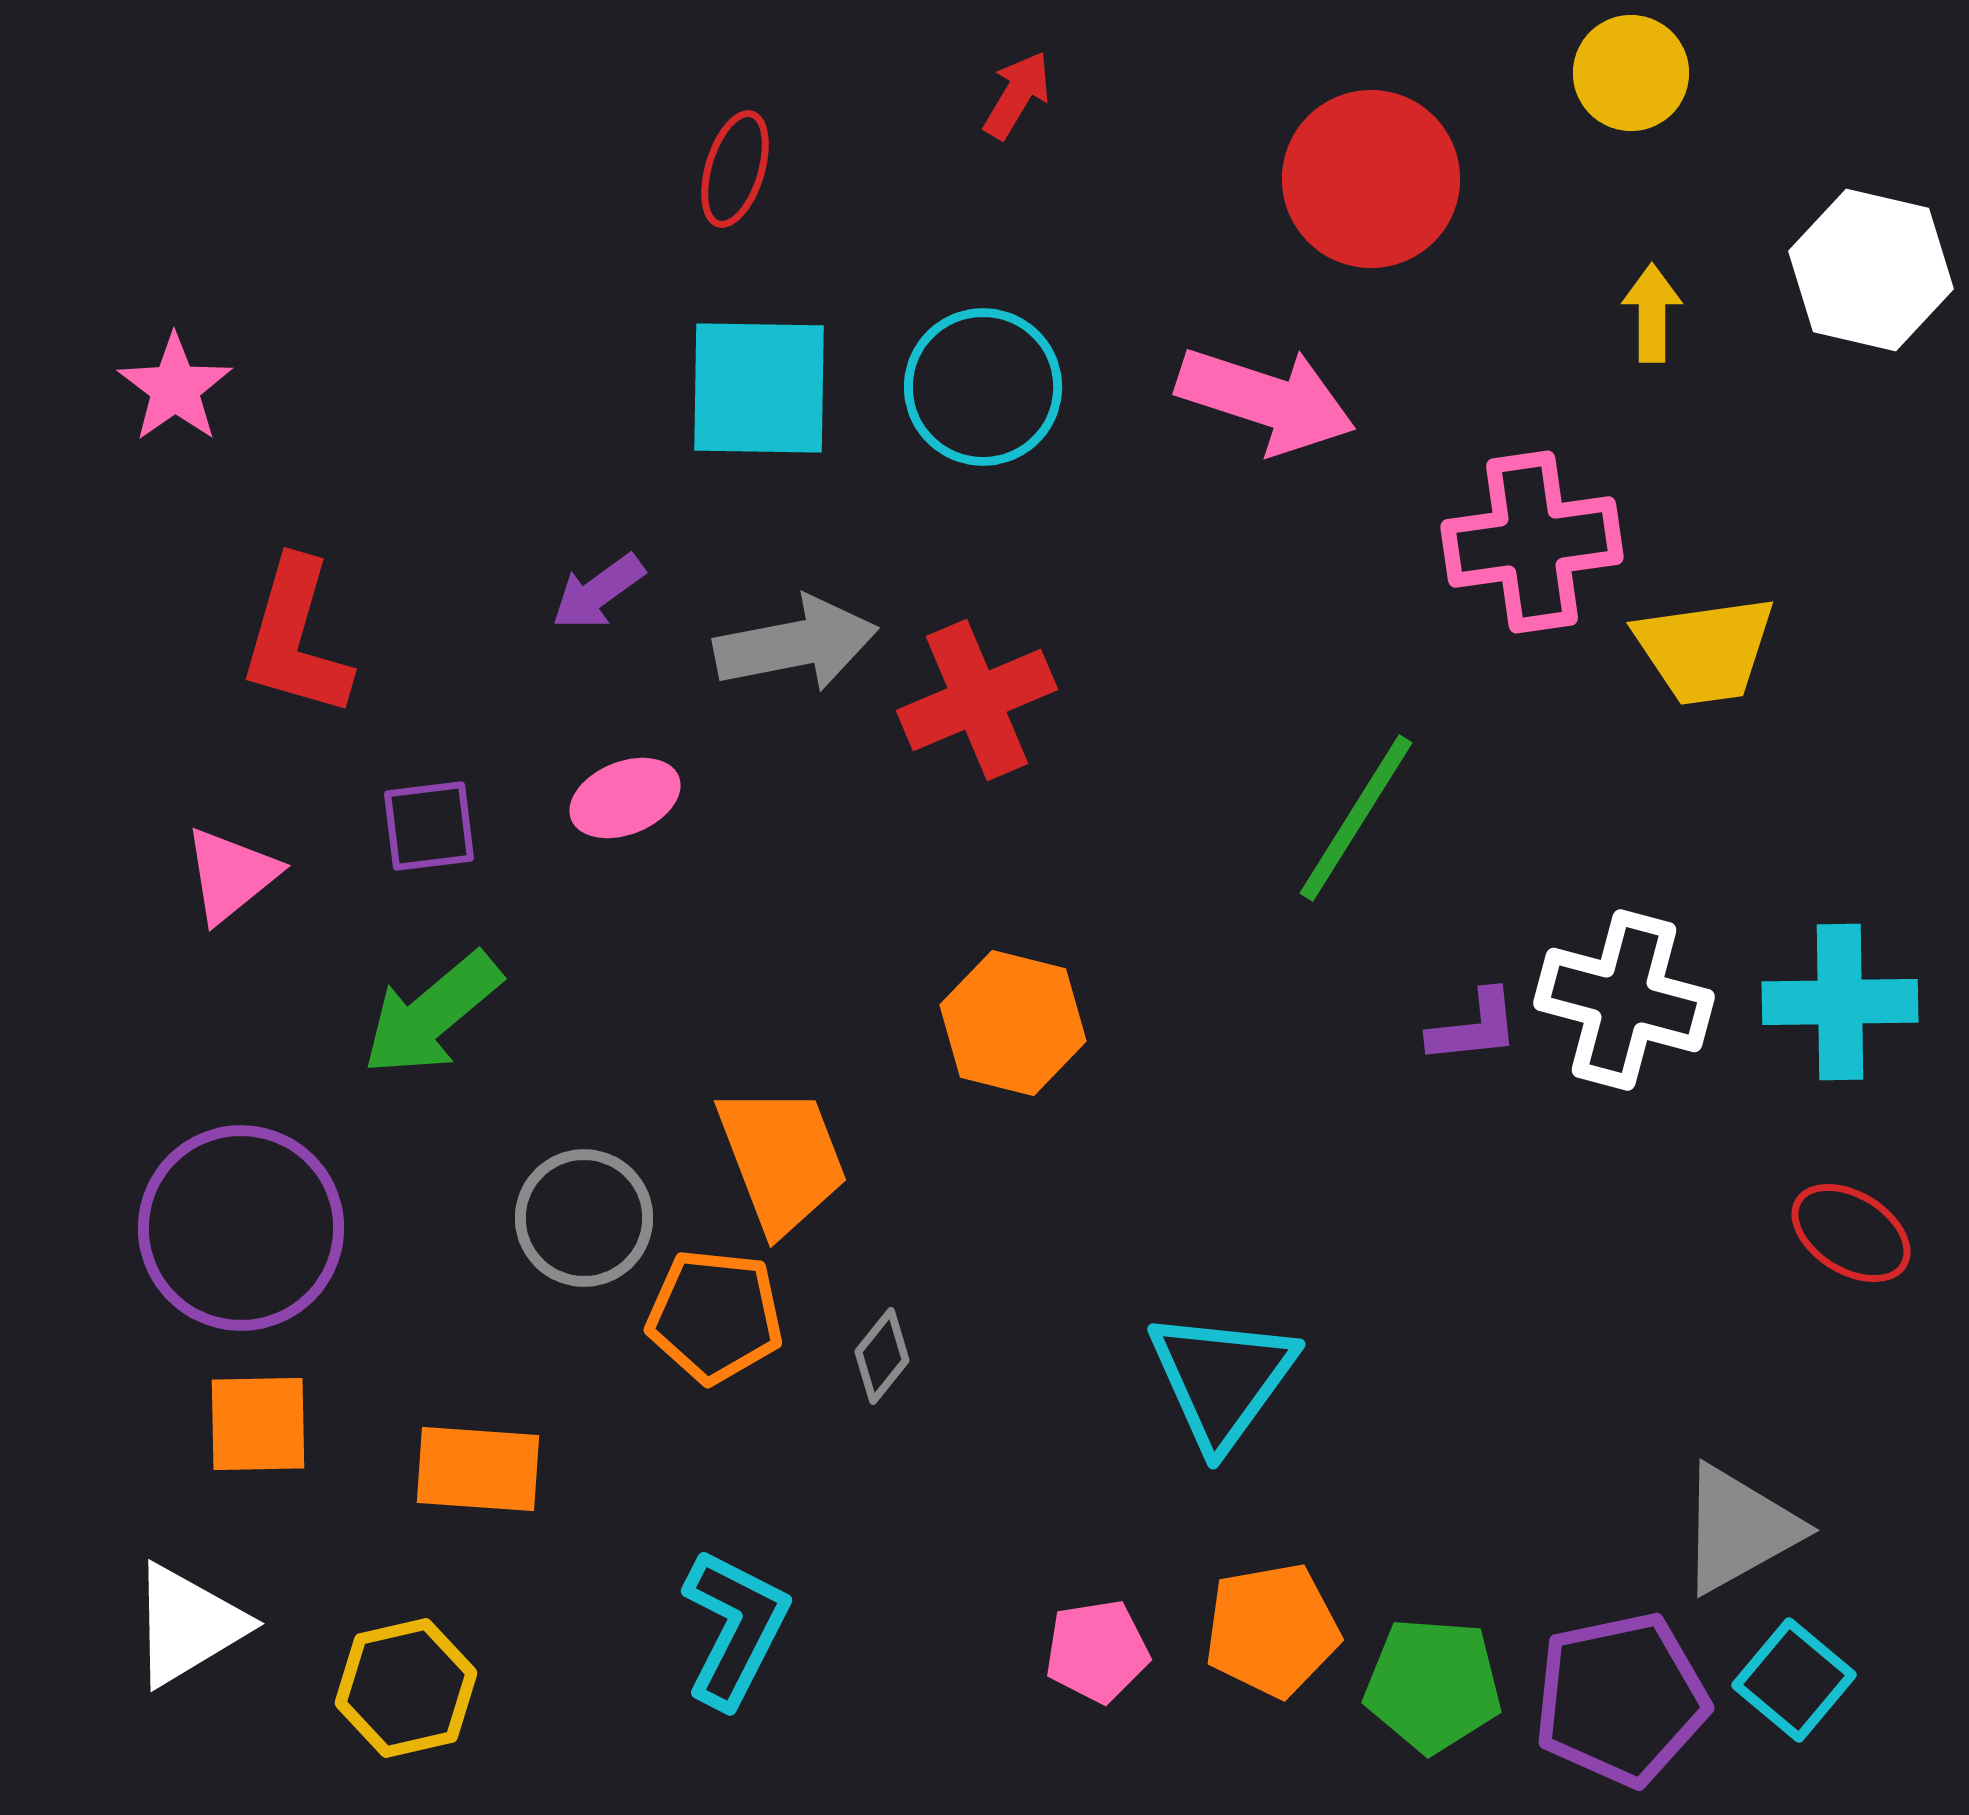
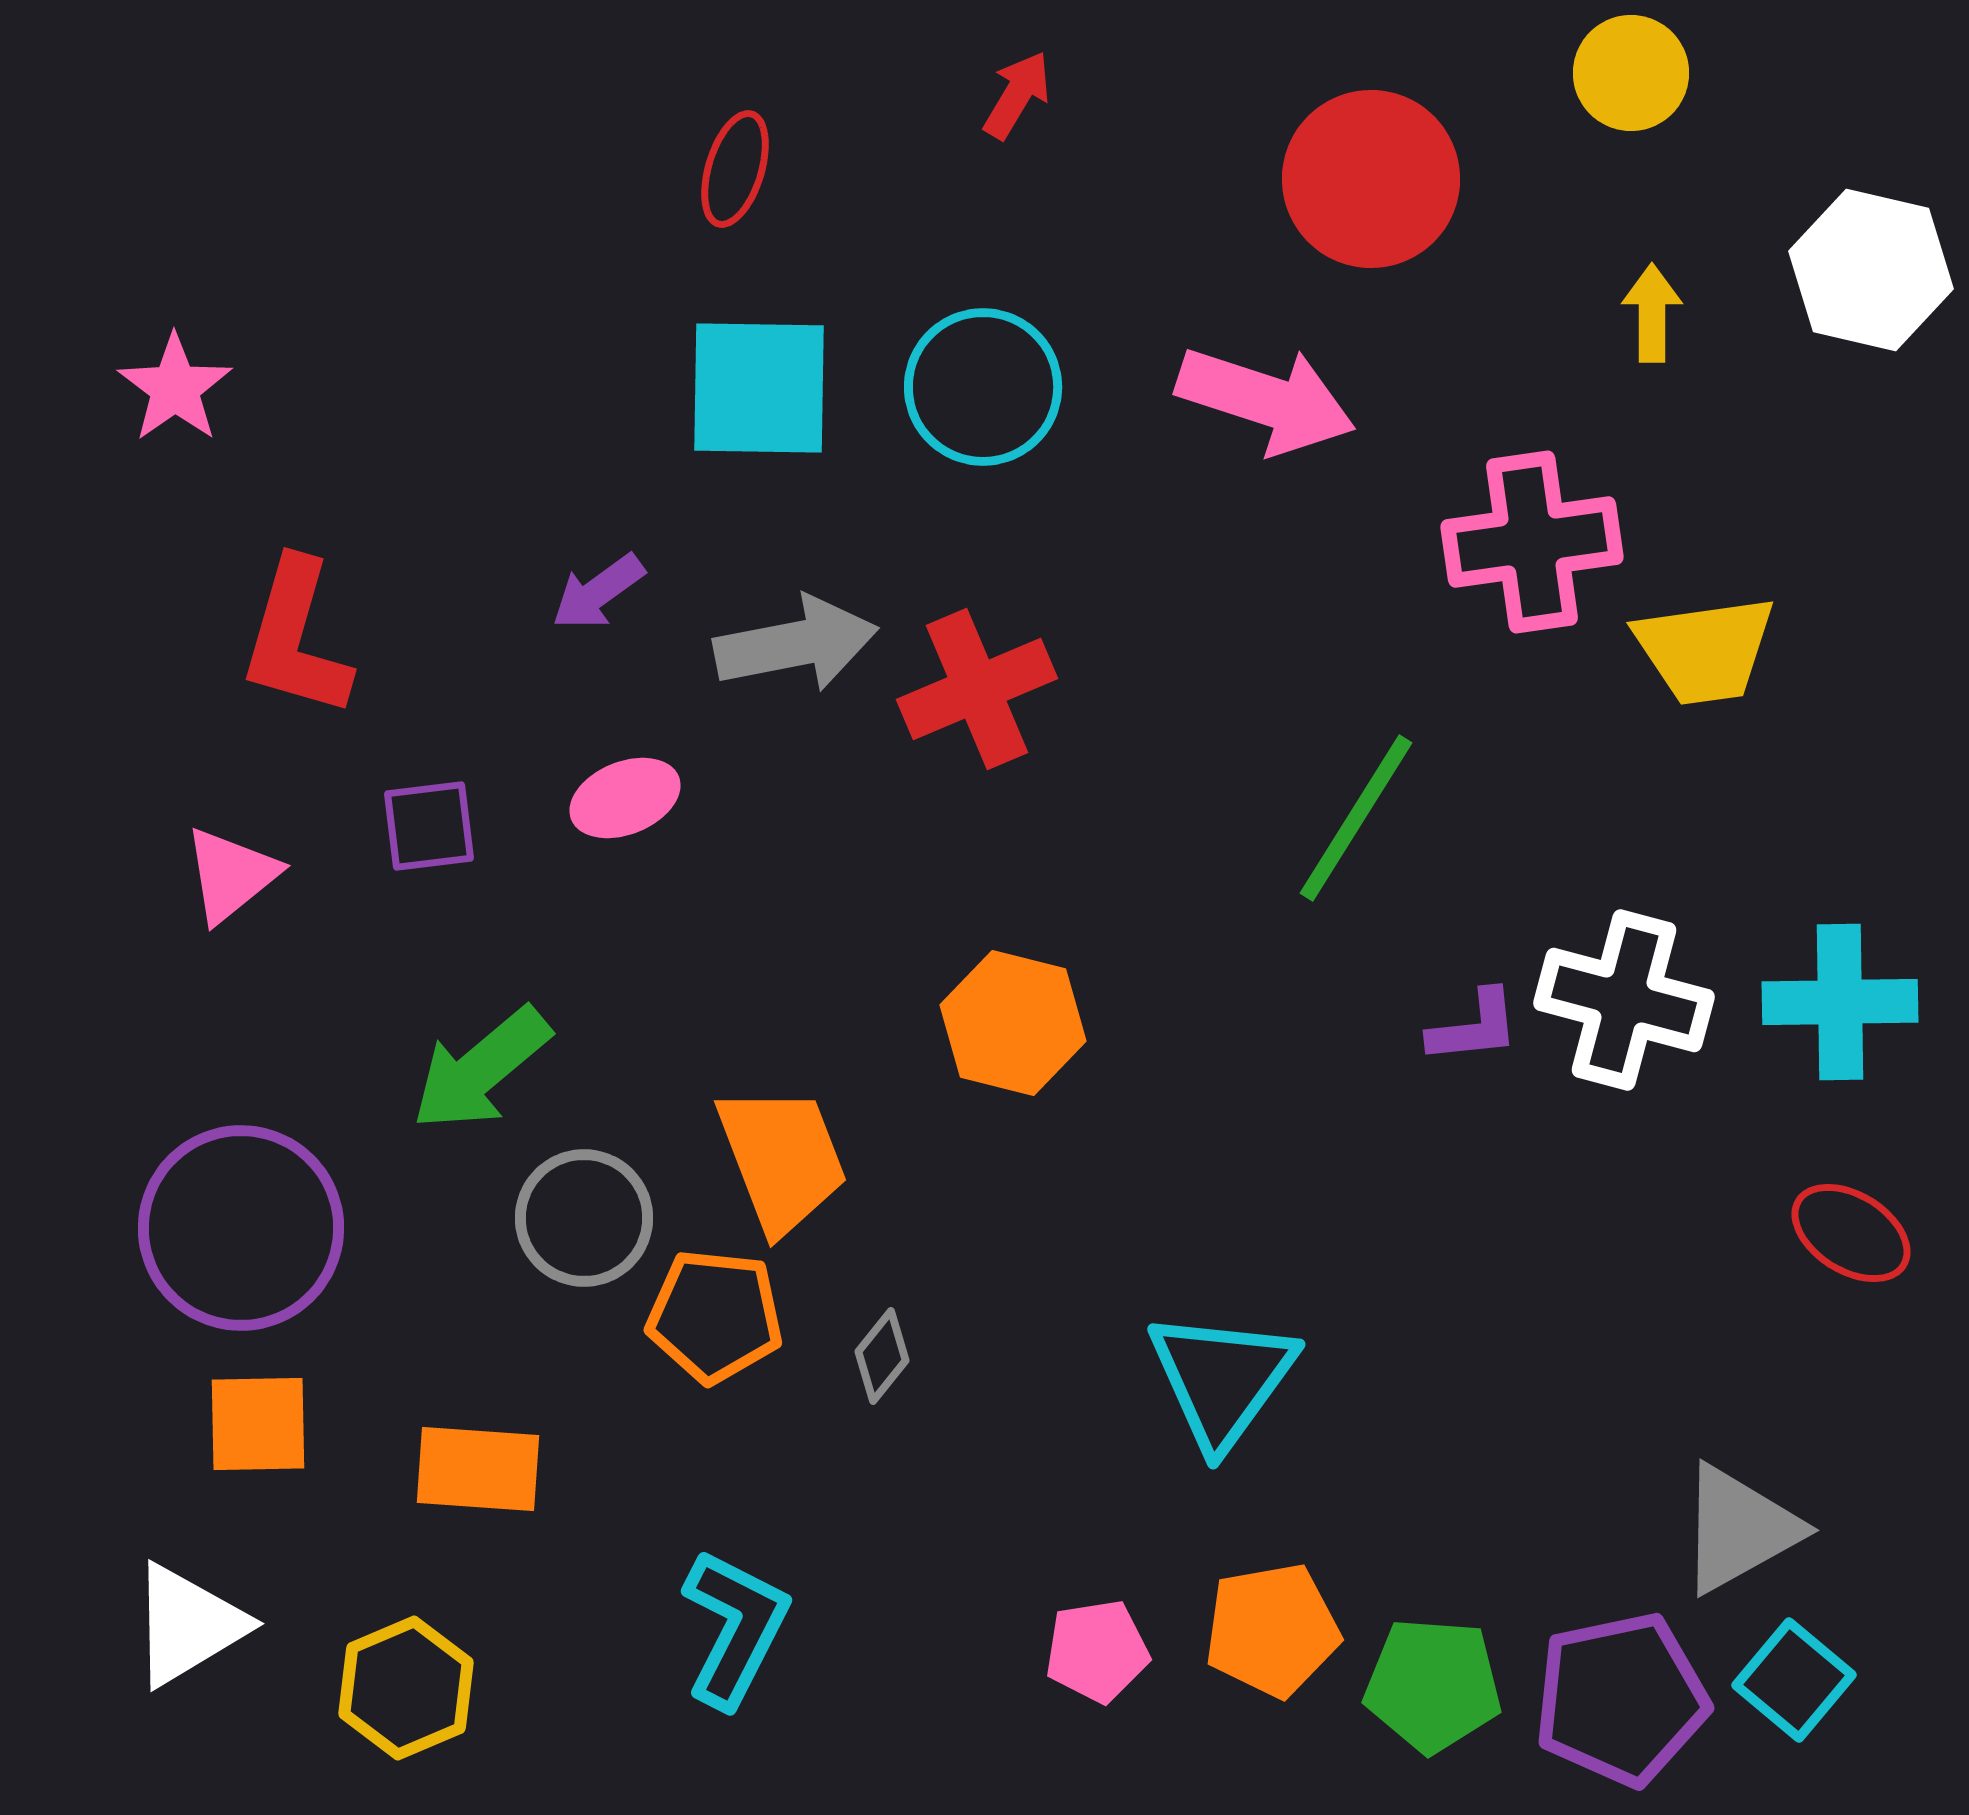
red cross at (977, 700): moved 11 px up
green arrow at (432, 1014): moved 49 px right, 55 px down
yellow hexagon at (406, 1688): rotated 10 degrees counterclockwise
